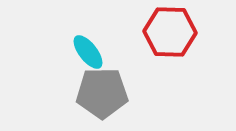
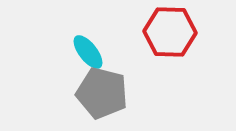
gray pentagon: rotated 15 degrees clockwise
